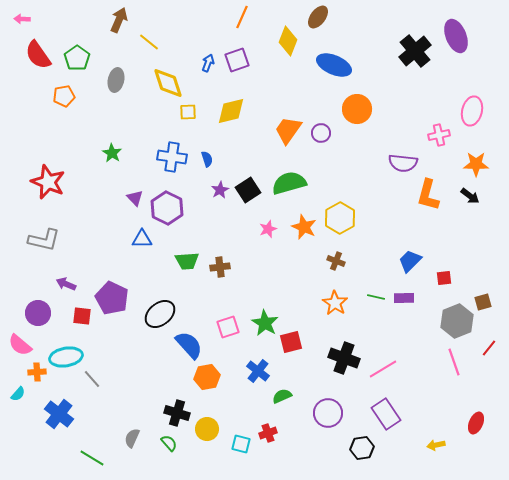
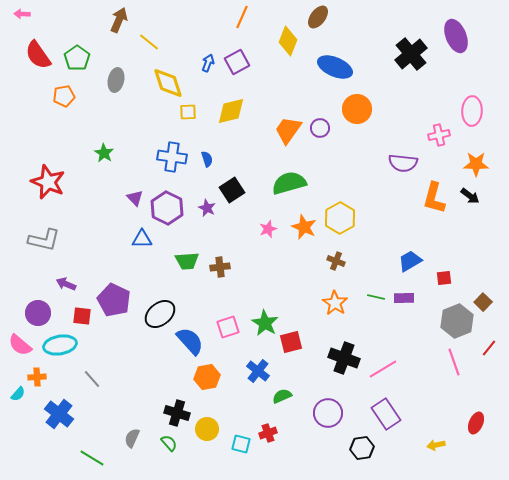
pink arrow at (22, 19): moved 5 px up
black cross at (415, 51): moved 4 px left, 3 px down
purple square at (237, 60): moved 2 px down; rotated 10 degrees counterclockwise
blue ellipse at (334, 65): moved 1 px right, 2 px down
pink ellipse at (472, 111): rotated 12 degrees counterclockwise
purple circle at (321, 133): moved 1 px left, 5 px up
green star at (112, 153): moved 8 px left
purple star at (220, 190): moved 13 px left, 18 px down; rotated 18 degrees counterclockwise
black square at (248, 190): moved 16 px left
orange L-shape at (428, 195): moved 6 px right, 3 px down
blue trapezoid at (410, 261): rotated 15 degrees clockwise
purple pentagon at (112, 298): moved 2 px right, 2 px down
brown square at (483, 302): rotated 30 degrees counterclockwise
blue semicircle at (189, 345): moved 1 px right, 4 px up
cyan ellipse at (66, 357): moved 6 px left, 12 px up
orange cross at (37, 372): moved 5 px down
